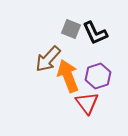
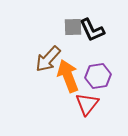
gray square: moved 2 px right, 2 px up; rotated 24 degrees counterclockwise
black L-shape: moved 3 px left, 3 px up
purple hexagon: rotated 10 degrees clockwise
red triangle: moved 1 px down; rotated 15 degrees clockwise
